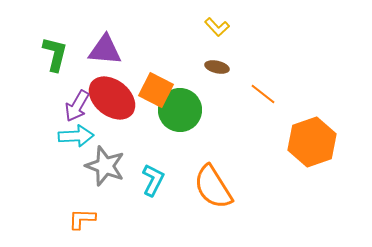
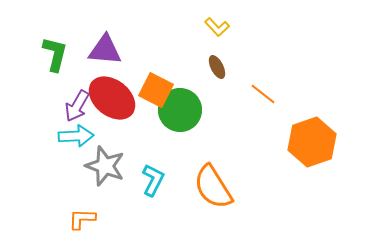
brown ellipse: rotated 50 degrees clockwise
